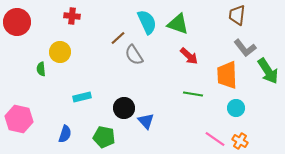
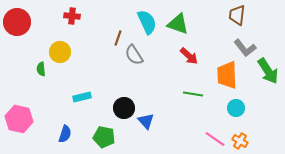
brown line: rotated 28 degrees counterclockwise
